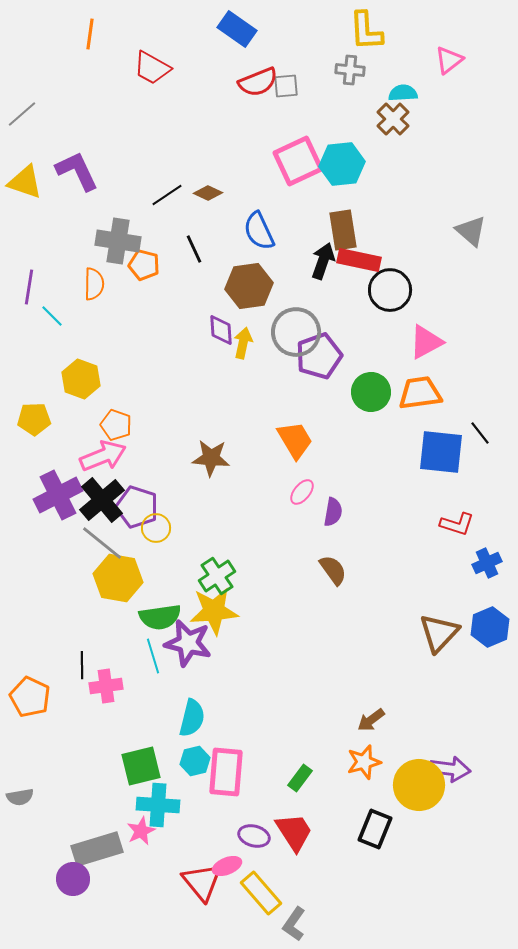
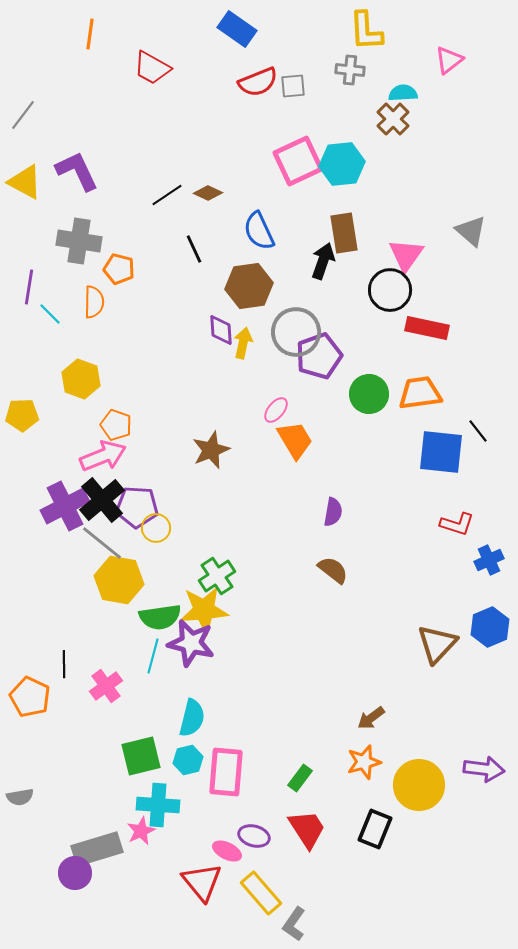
gray square at (286, 86): moved 7 px right
gray line at (22, 114): moved 1 px right, 1 px down; rotated 12 degrees counterclockwise
yellow triangle at (25, 182): rotated 9 degrees clockwise
brown rectangle at (343, 230): moved 1 px right, 3 px down
gray cross at (118, 241): moved 39 px left
red rectangle at (359, 260): moved 68 px right, 68 px down
orange pentagon at (144, 265): moved 25 px left, 4 px down
orange semicircle at (94, 284): moved 18 px down
cyan line at (52, 316): moved 2 px left, 2 px up
pink triangle at (426, 342): moved 20 px left, 87 px up; rotated 27 degrees counterclockwise
green circle at (371, 392): moved 2 px left, 2 px down
yellow pentagon at (34, 419): moved 12 px left, 4 px up
black line at (480, 433): moved 2 px left, 2 px up
brown star at (211, 458): moved 8 px up; rotated 27 degrees counterclockwise
pink ellipse at (302, 492): moved 26 px left, 82 px up
purple cross at (58, 495): moved 7 px right, 11 px down
purple pentagon at (137, 507): rotated 15 degrees counterclockwise
blue cross at (487, 563): moved 2 px right, 3 px up
brown semicircle at (333, 570): rotated 16 degrees counterclockwise
yellow hexagon at (118, 578): moved 1 px right, 2 px down
yellow star at (214, 611): moved 10 px left, 1 px up
brown triangle at (439, 633): moved 2 px left, 11 px down
purple star at (188, 643): moved 3 px right
cyan line at (153, 656): rotated 32 degrees clockwise
black line at (82, 665): moved 18 px left, 1 px up
pink cross at (106, 686): rotated 28 degrees counterclockwise
brown arrow at (371, 720): moved 2 px up
cyan hexagon at (195, 761): moved 7 px left, 1 px up
green square at (141, 766): moved 10 px up
purple arrow at (450, 769): moved 34 px right
red trapezoid at (294, 832): moved 13 px right, 3 px up
pink ellipse at (227, 866): moved 15 px up; rotated 48 degrees clockwise
purple circle at (73, 879): moved 2 px right, 6 px up
